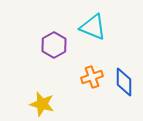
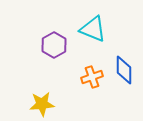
cyan triangle: moved 2 px down
blue diamond: moved 12 px up
yellow star: rotated 20 degrees counterclockwise
